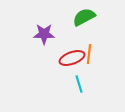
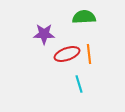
green semicircle: rotated 25 degrees clockwise
orange line: rotated 12 degrees counterclockwise
red ellipse: moved 5 px left, 4 px up
